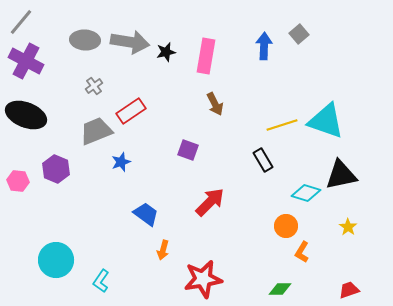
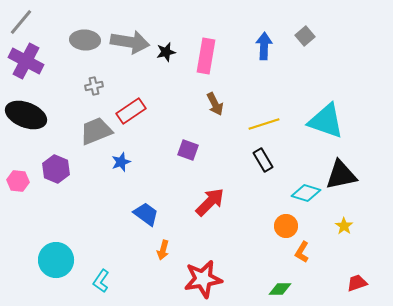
gray square: moved 6 px right, 2 px down
gray cross: rotated 24 degrees clockwise
yellow line: moved 18 px left, 1 px up
yellow star: moved 4 px left, 1 px up
red trapezoid: moved 8 px right, 7 px up
